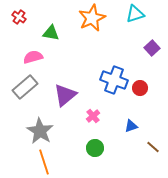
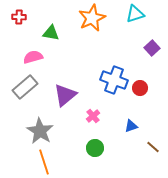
red cross: rotated 32 degrees counterclockwise
